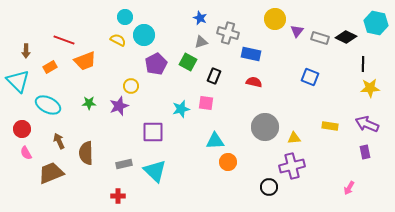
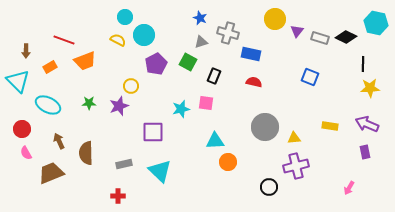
purple cross at (292, 166): moved 4 px right
cyan triangle at (155, 171): moved 5 px right
